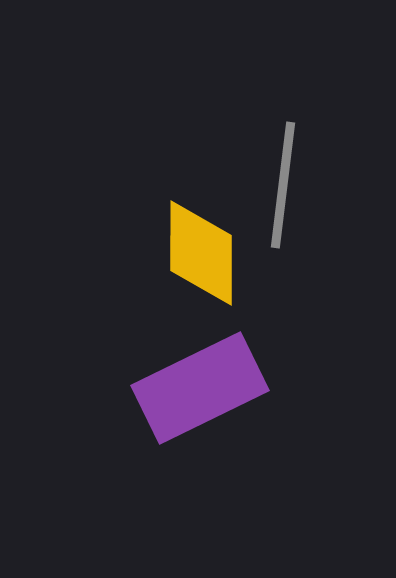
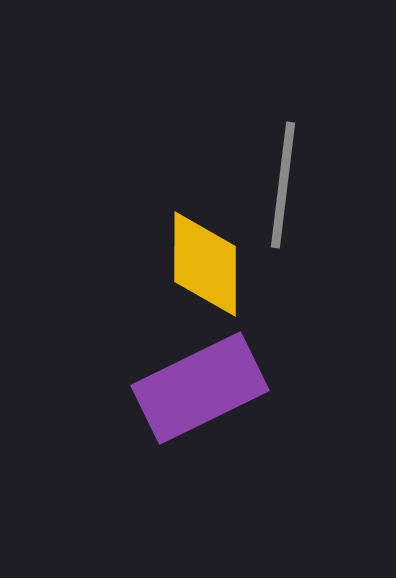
yellow diamond: moved 4 px right, 11 px down
